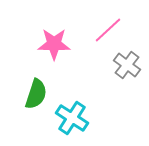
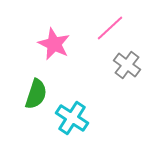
pink line: moved 2 px right, 2 px up
pink star: rotated 24 degrees clockwise
